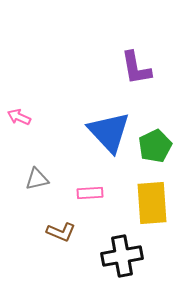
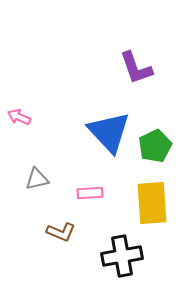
purple L-shape: rotated 9 degrees counterclockwise
